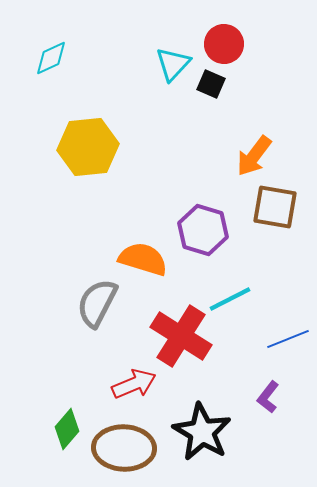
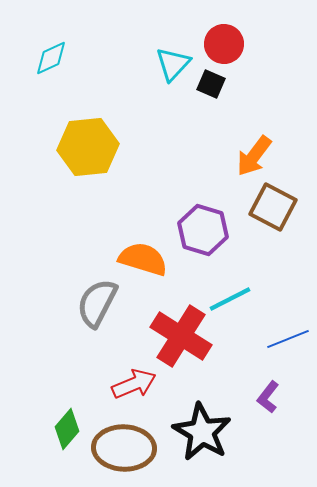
brown square: moved 2 px left; rotated 18 degrees clockwise
